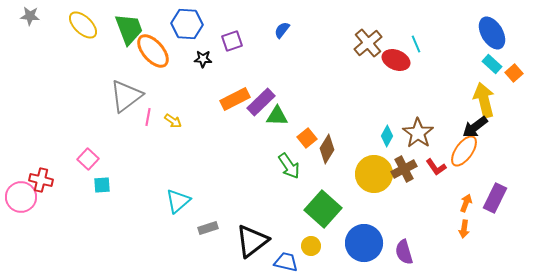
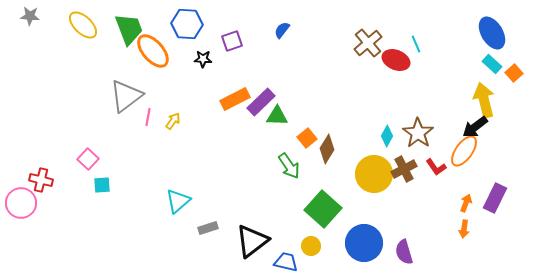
yellow arrow at (173, 121): rotated 90 degrees counterclockwise
pink circle at (21, 197): moved 6 px down
